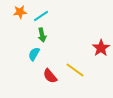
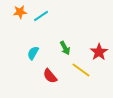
green arrow: moved 23 px right, 13 px down; rotated 16 degrees counterclockwise
red star: moved 2 px left, 4 px down
cyan semicircle: moved 1 px left, 1 px up
yellow line: moved 6 px right
